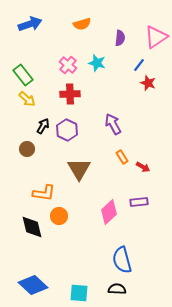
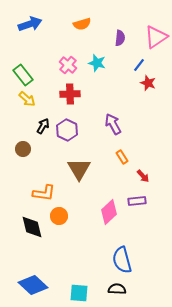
brown circle: moved 4 px left
red arrow: moved 9 px down; rotated 16 degrees clockwise
purple rectangle: moved 2 px left, 1 px up
